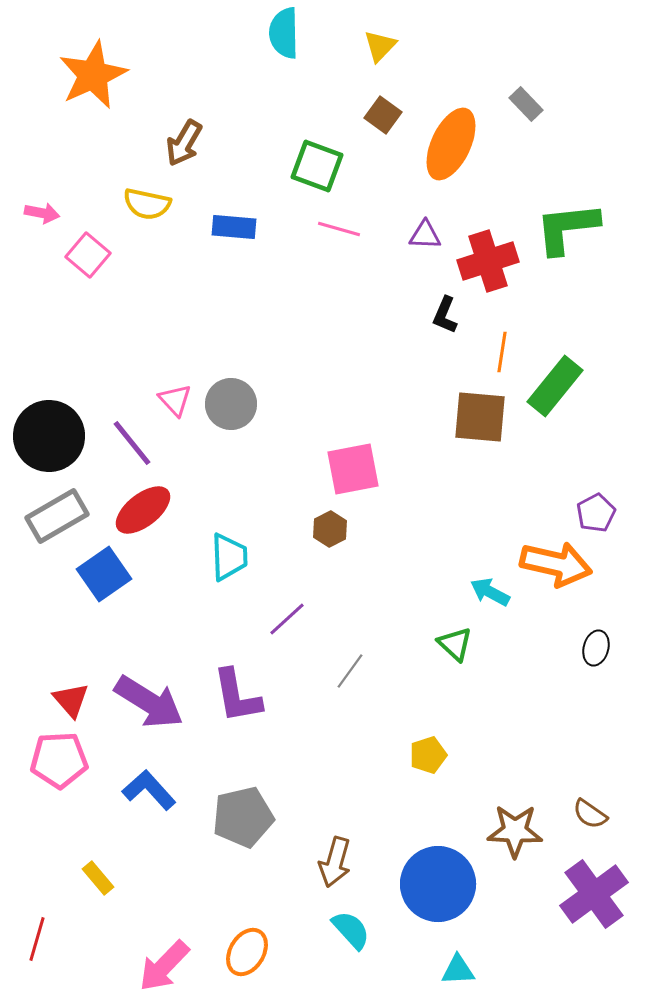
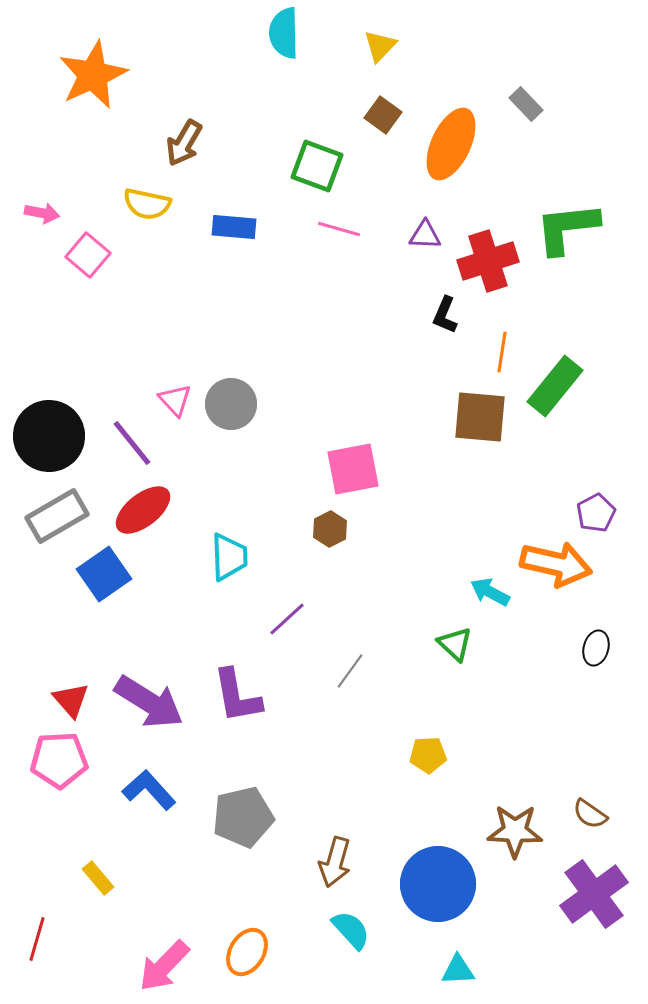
yellow pentagon at (428, 755): rotated 15 degrees clockwise
